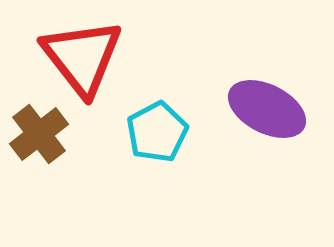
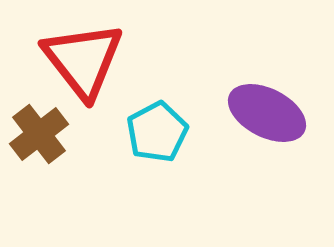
red triangle: moved 1 px right, 3 px down
purple ellipse: moved 4 px down
